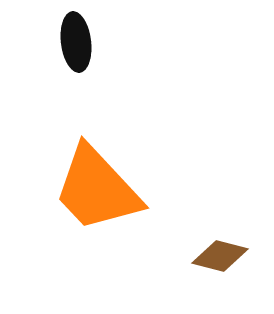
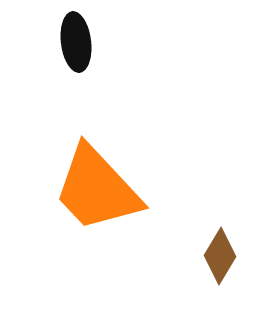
brown diamond: rotated 74 degrees counterclockwise
